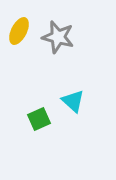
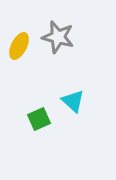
yellow ellipse: moved 15 px down
